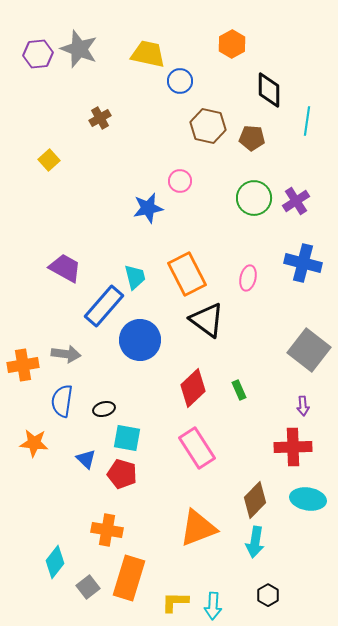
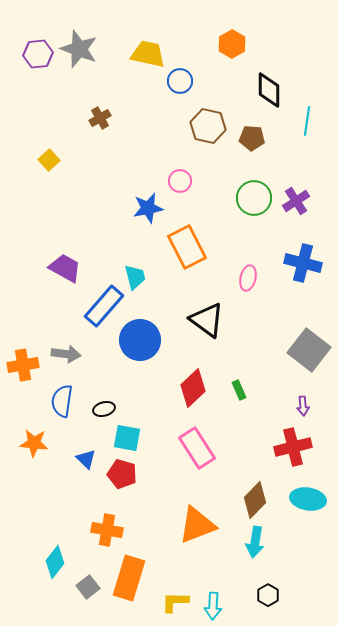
orange rectangle at (187, 274): moved 27 px up
red cross at (293, 447): rotated 12 degrees counterclockwise
orange triangle at (198, 528): moved 1 px left, 3 px up
